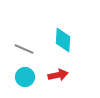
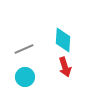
gray line: rotated 48 degrees counterclockwise
red arrow: moved 7 px right, 8 px up; rotated 84 degrees clockwise
